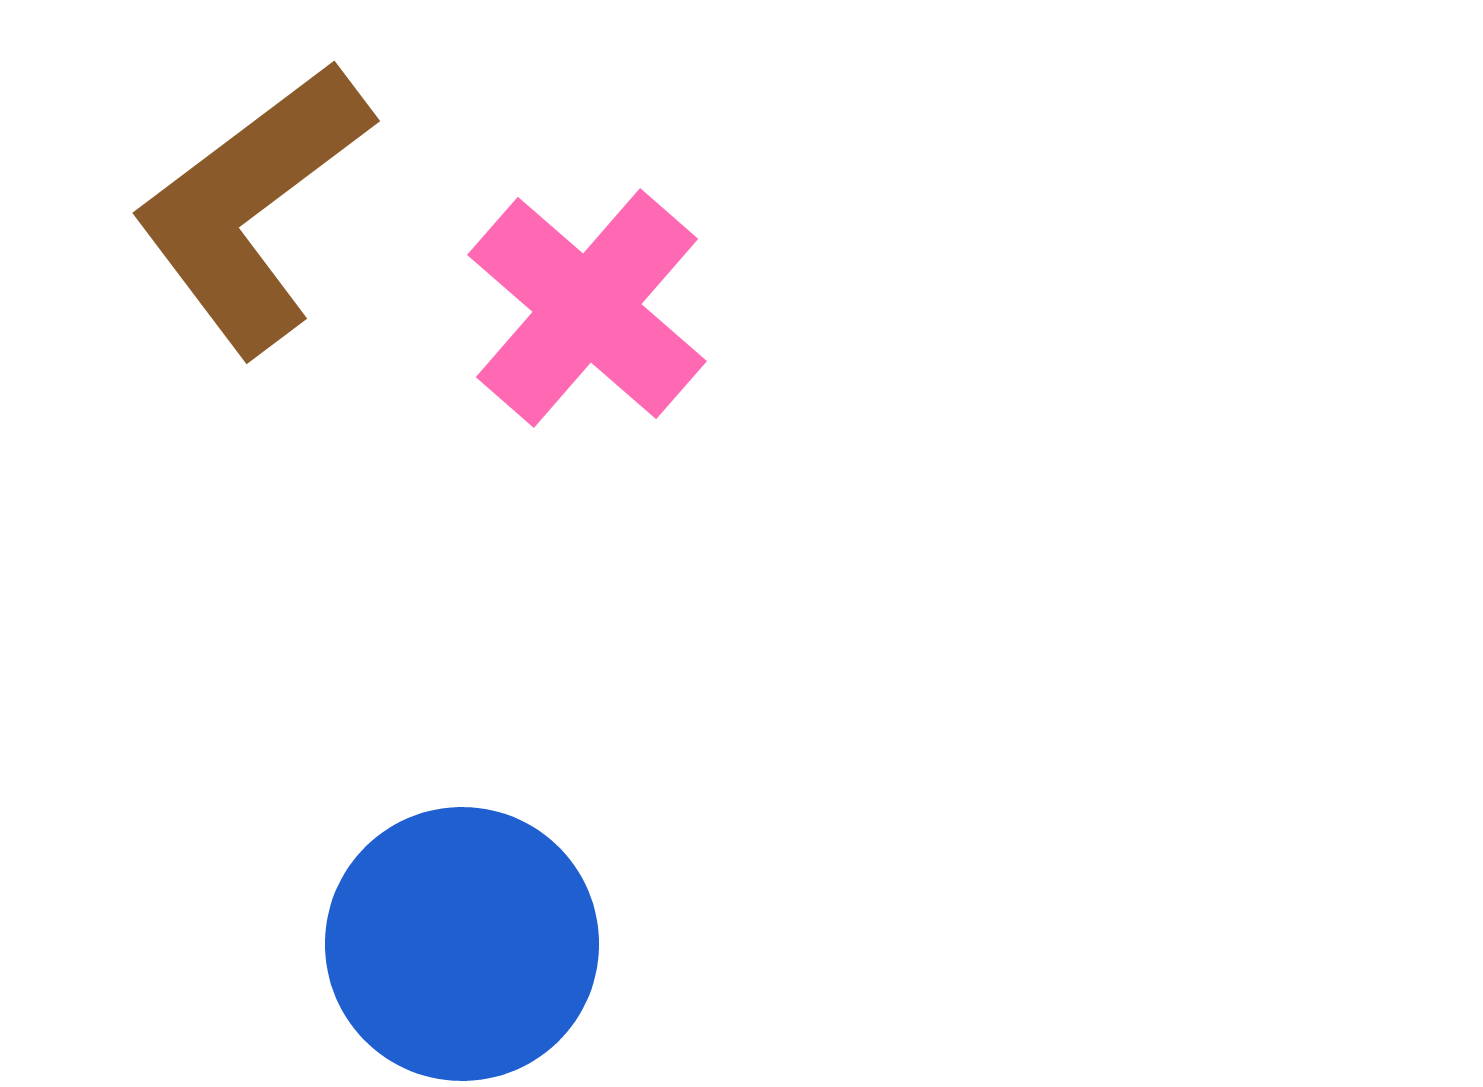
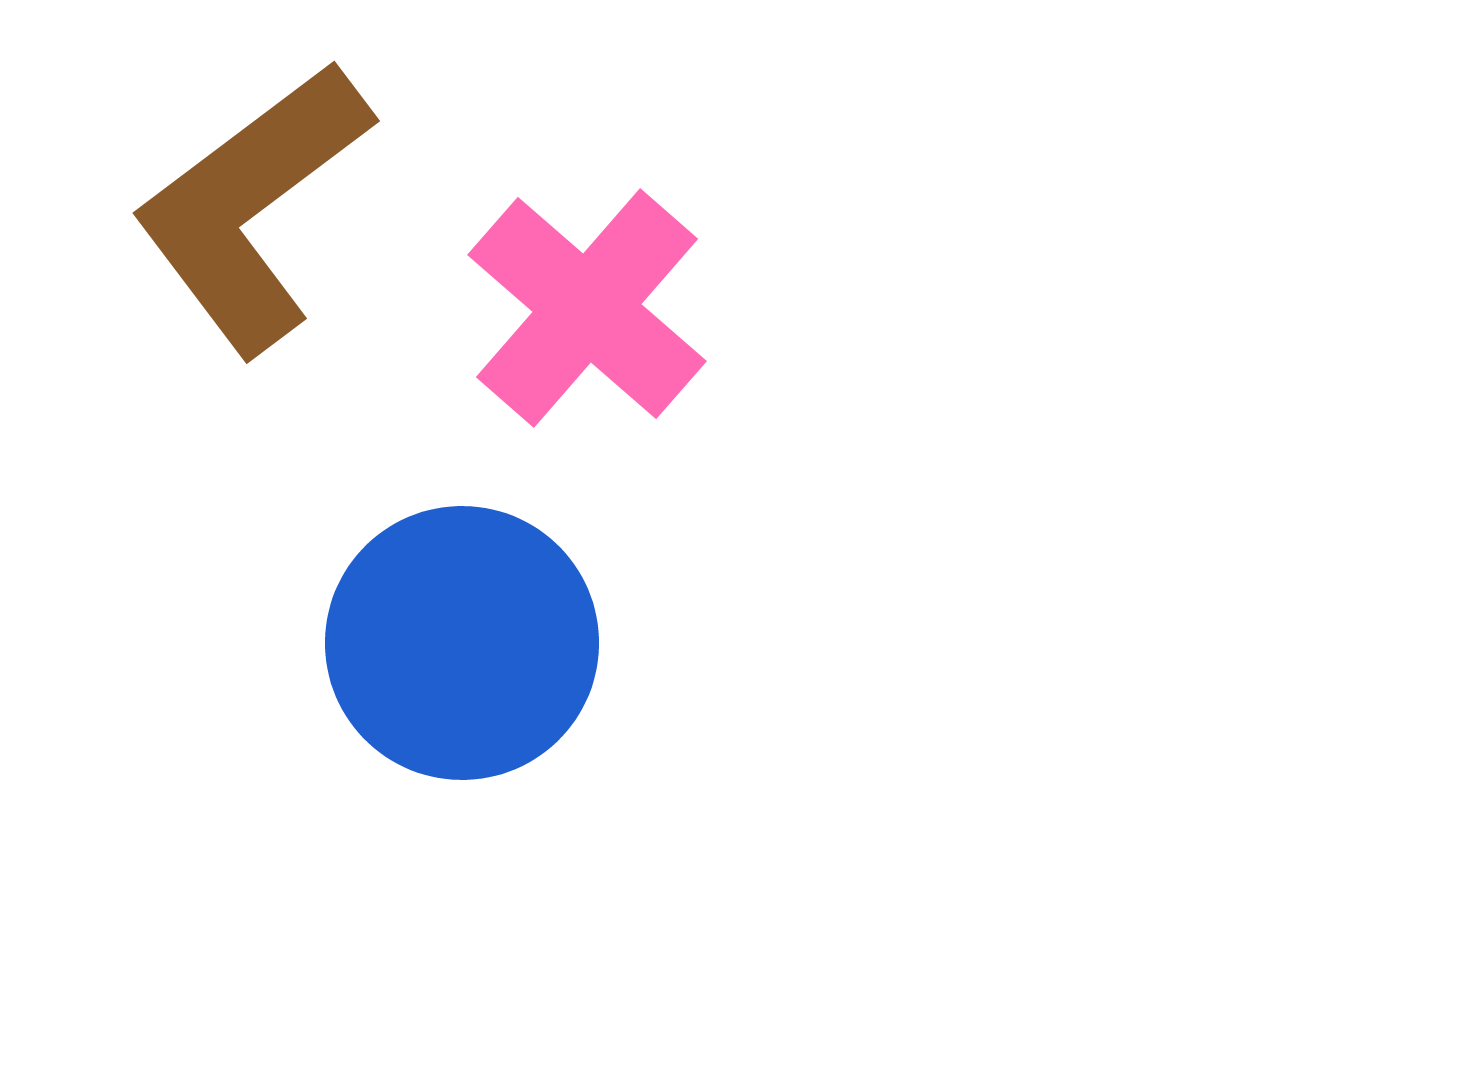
blue circle: moved 301 px up
